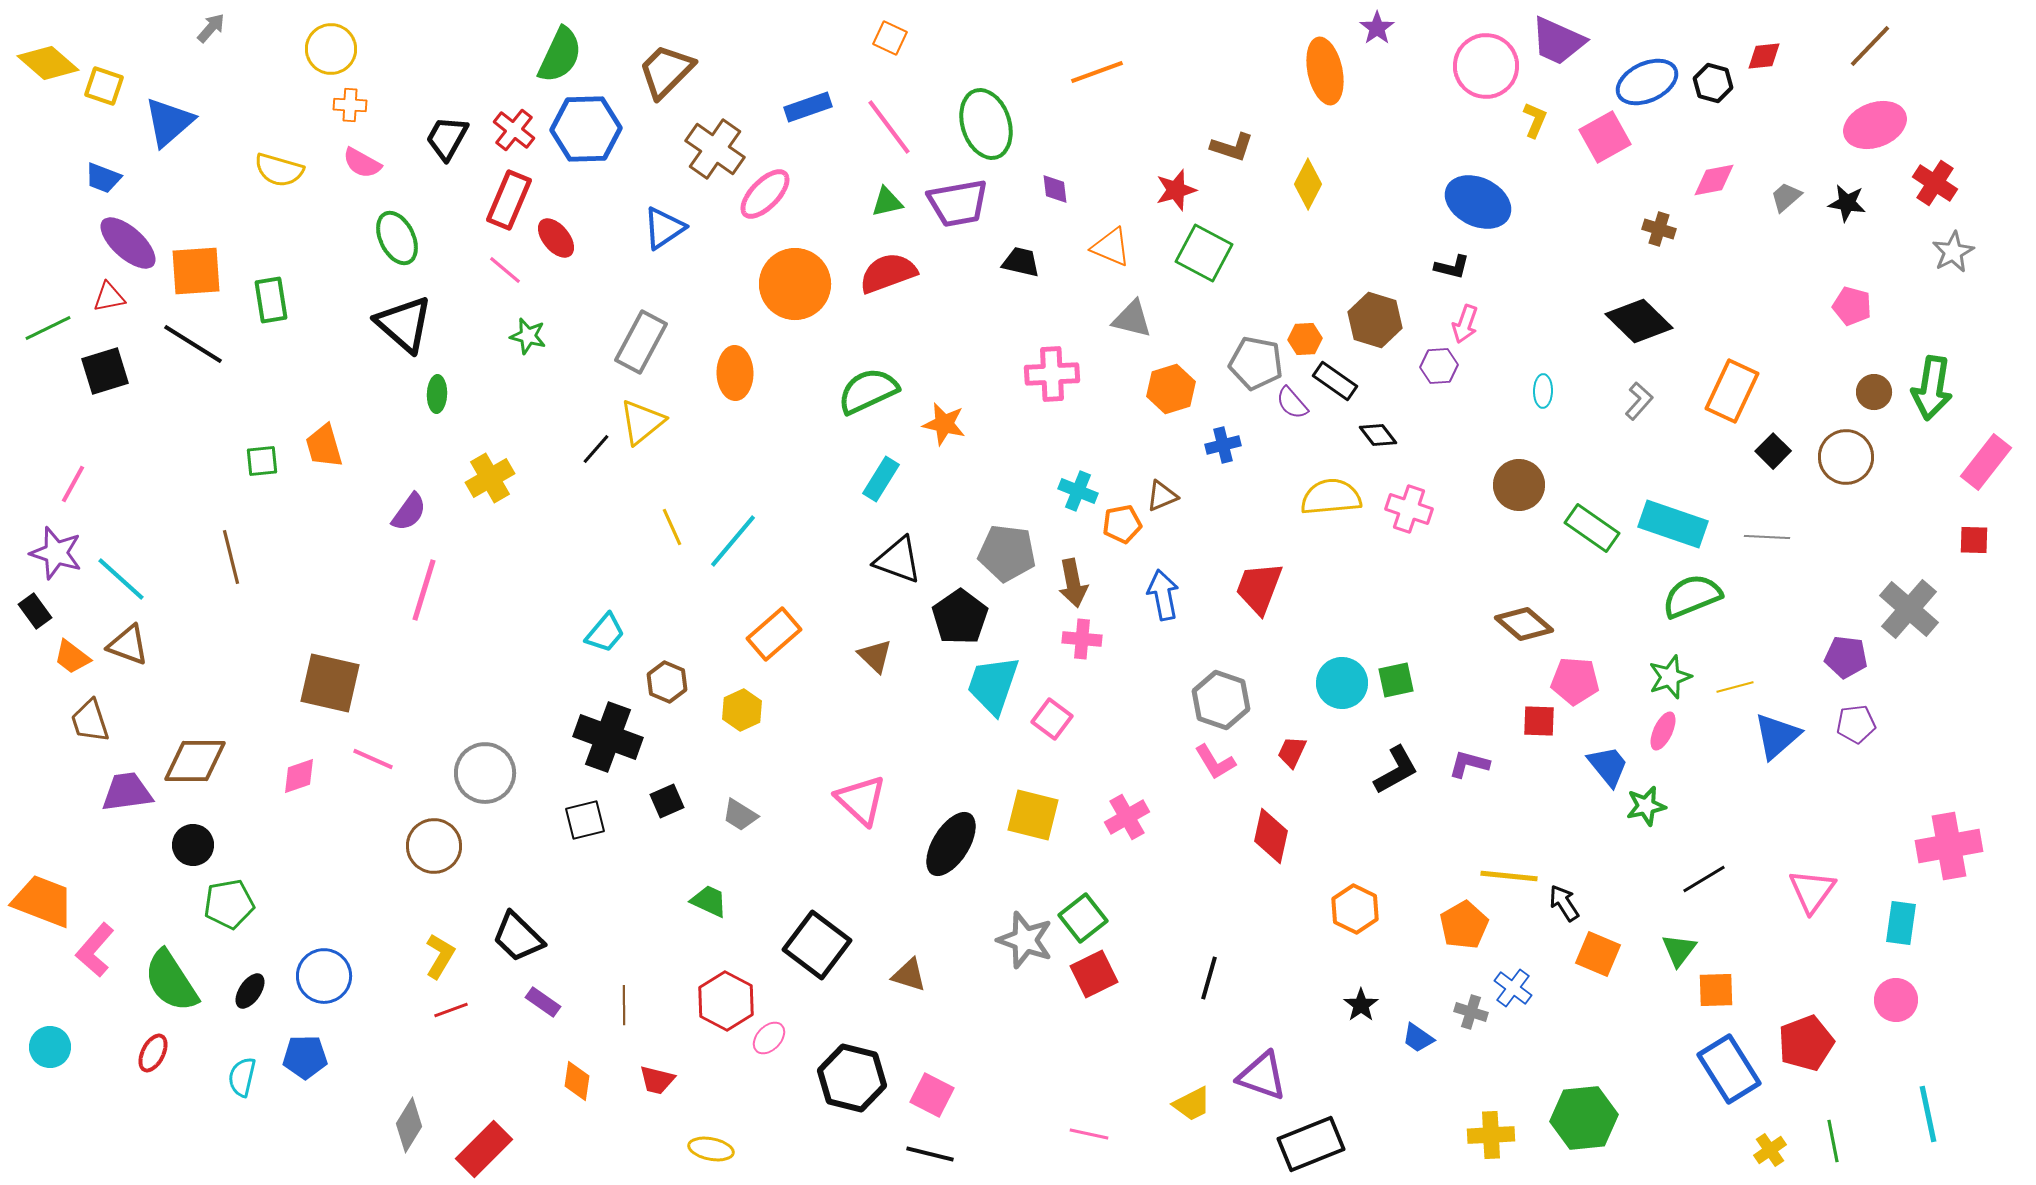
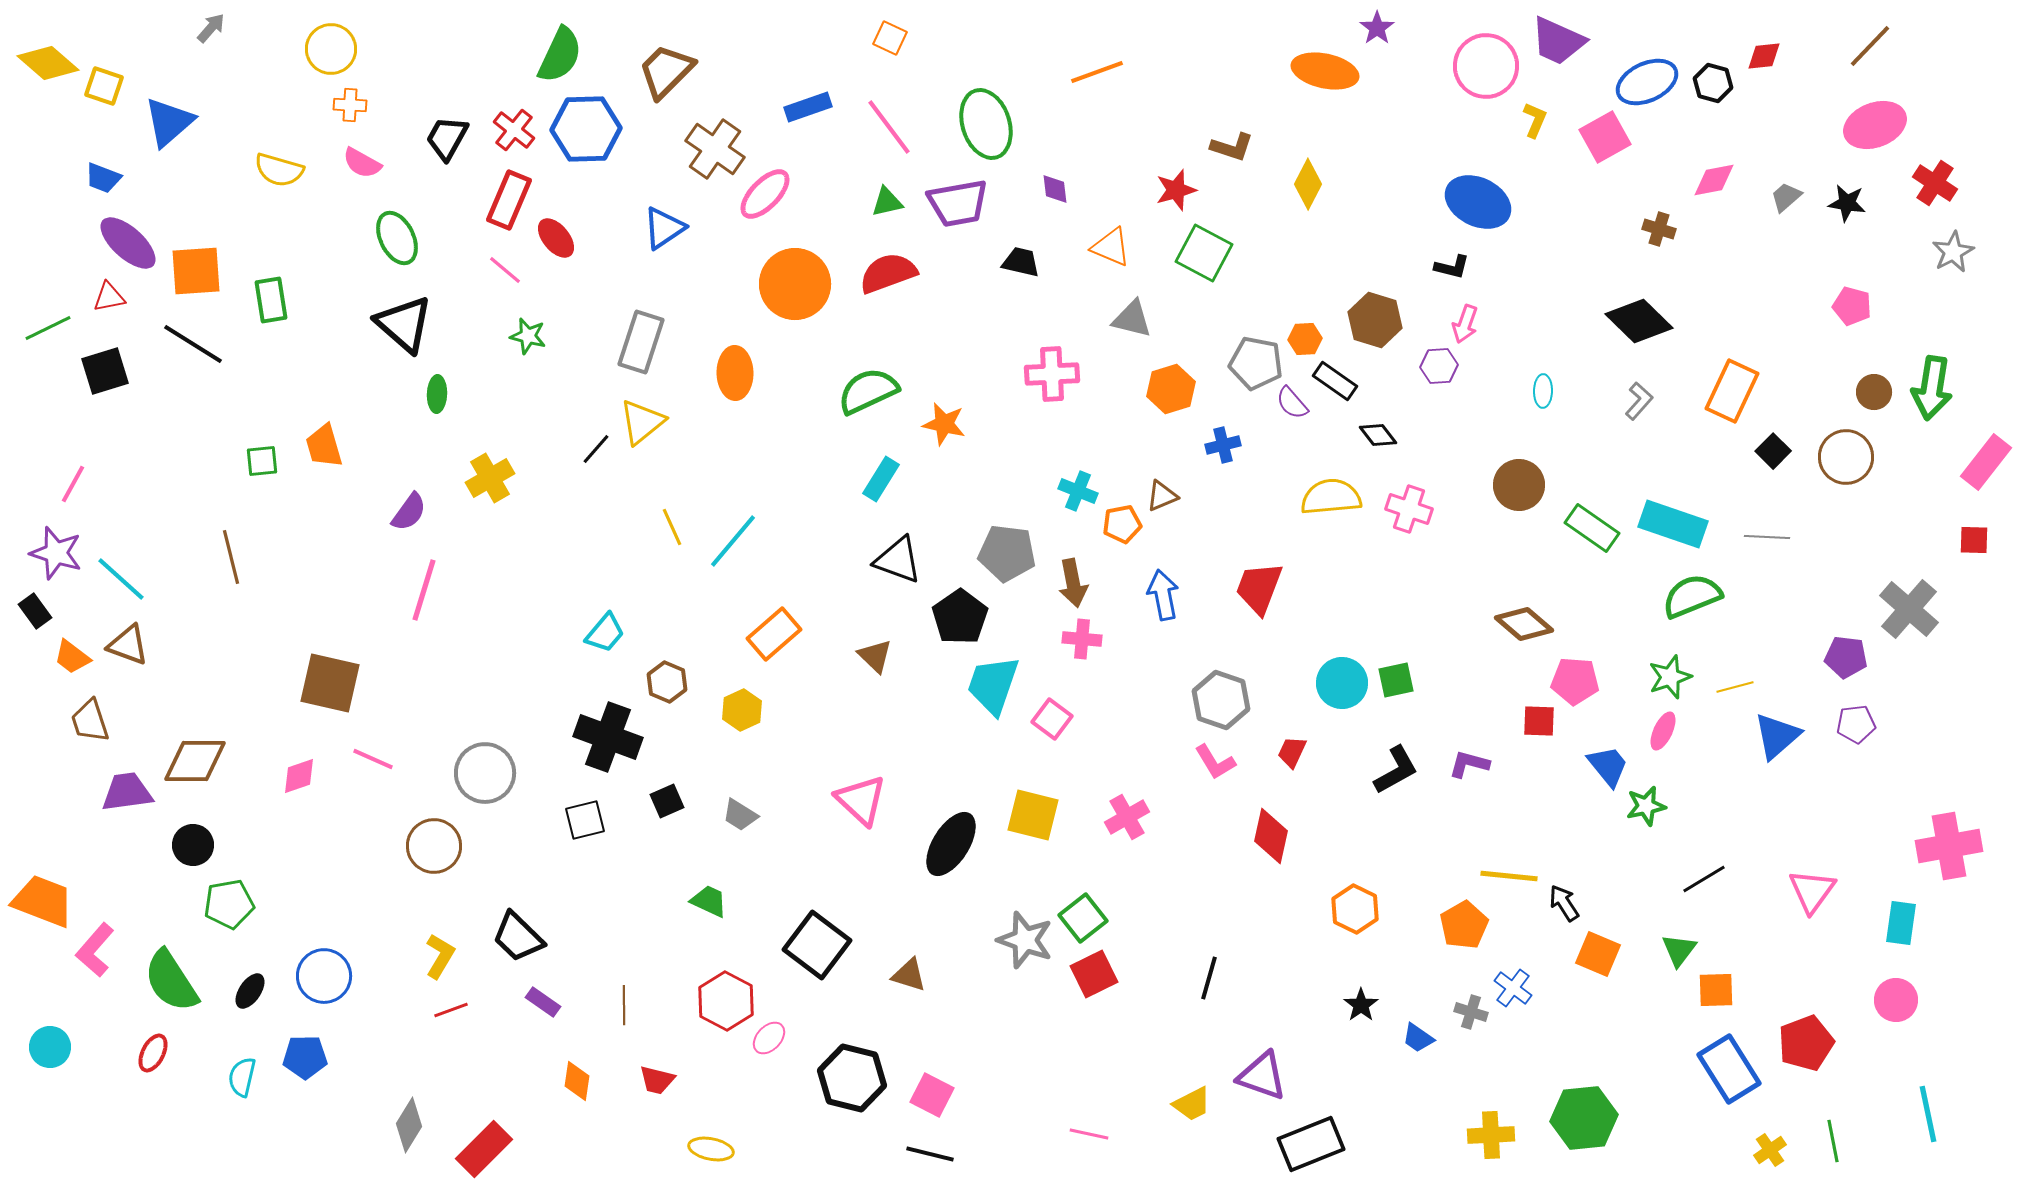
orange ellipse at (1325, 71): rotated 66 degrees counterclockwise
gray rectangle at (641, 342): rotated 10 degrees counterclockwise
